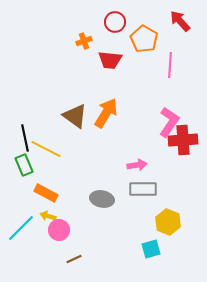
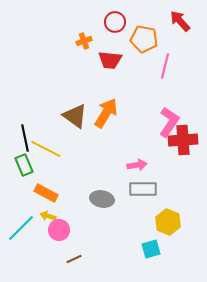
orange pentagon: rotated 20 degrees counterclockwise
pink line: moved 5 px left, 1 px down; rotated 10 degrees clockwise
